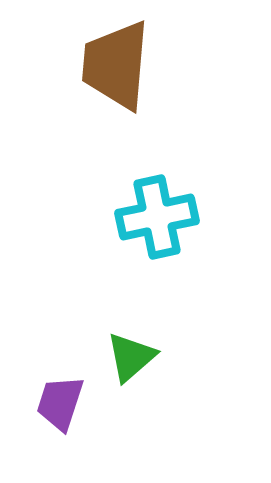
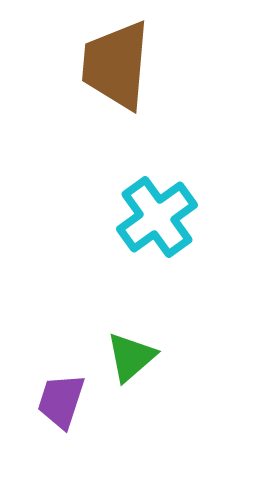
cyan cross: rotated 24 degrees counterclockwise
purple trapezoid: moved 1 px right, 2 px up
